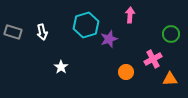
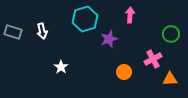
cyan hexagon: moved 1 px left, 6 px up
white arrow: moved 1 px up
orange circle: moved 2 px left
